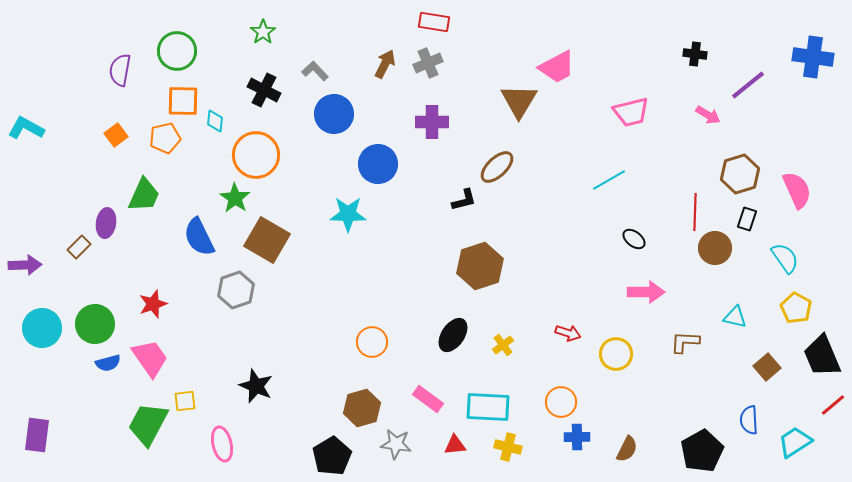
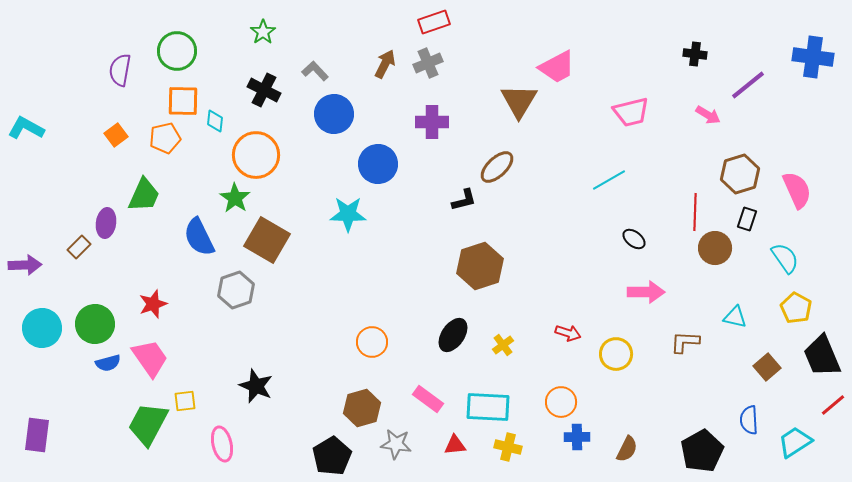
red rectangle at (434, 22): rotated 28 degrees counterclockwise
